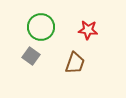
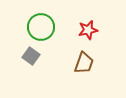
red star: rotated 18 degrees counterclockwise
brown trapezoid: moved 9 px right
